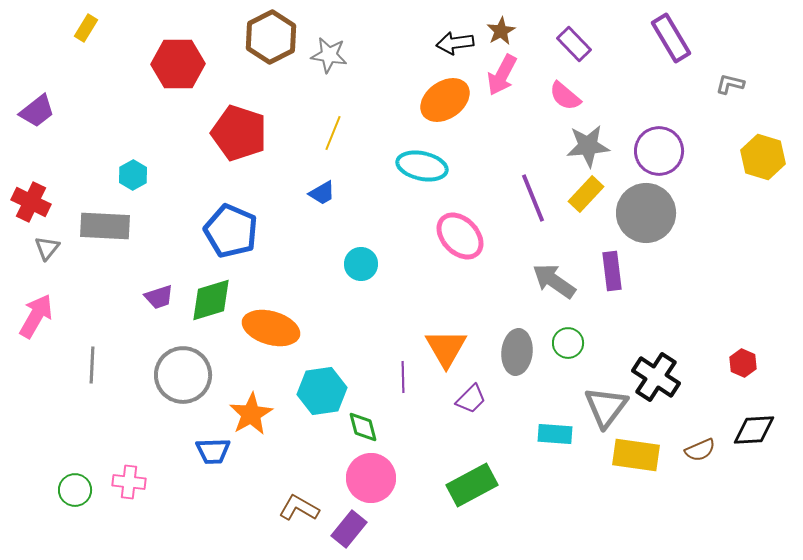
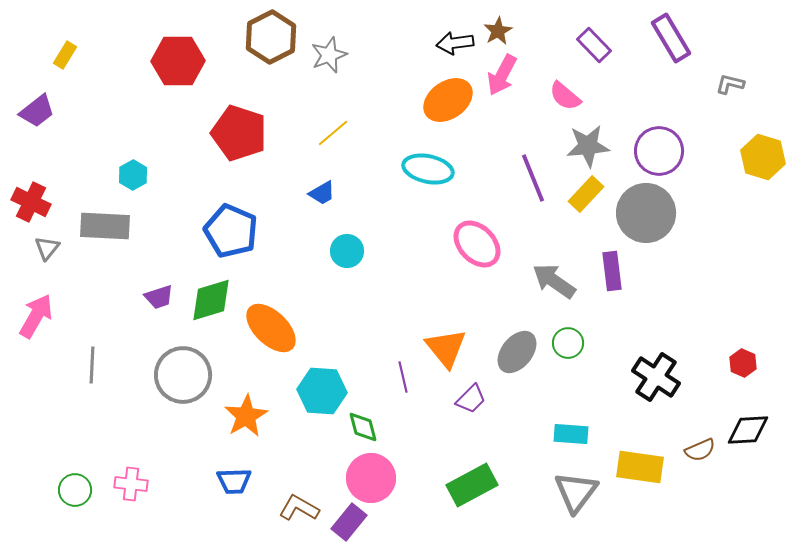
yellow rectangle at (86, 28): moved 21 px left, 27 px down
brown star at (501, 31): moved 3 px left
purple rectangle at (574, 44): moved 20 px right, 1 px down
gray star at (329, 55): rotated 30 degrees counterclockwise
red hexagon at (178, 64): moved 3 px up
orange ellipse at (445, 100): moved 3 px right
yellow line at (333, 133): rotated 28 degrees clockwise
cyan ellipse at (422, 166): moved 6 px right, 3 px down
purple line at (533, 198): moved 20 px up
pink ellipse at (460, 236): moved 17 px right, 8 px down
cyan circle at (361, 264): moved 14 px left, 13 px up
orange ellipse at (271, 328): rotated 28 degrees clockwise
orange triangle at (446, 348): rotated 9 degrees counterclockwise
gray ellipse at (517, 352): rotated 33 degrees clockwise
purple line at (403, 377): rotated 12 degrees counterclockwise
cyan hexagon at (322, 391): rotated 12 degrees clockwise
gray triangle at (606, 407): moved 30 px left, 85 px down
orange star at (251, 414): moved 5 px left, 2 px down
black diamond at (754, 430): moved 6 px left
cyan rectangle at (555, 434): moved 16 px right
blue trapezoid at (213, 451): moved 21 px right, 30 px down
yellow rectangle at (636, 455): moved 4 px right, 12 px down
pink cross at (129, 482): moved 2 px right, 2 px down
purple rectangle at (349, 529): moved 7 px up
